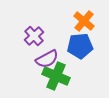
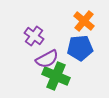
purple cross: rotated 12 degrees counterclockwise
blue pentagon: moved 2 px down
